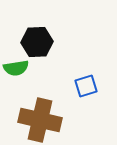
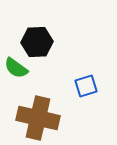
green semicircle: rotated 45 degrees clockwise
brown cross: moved 2 px left, 2 px up
